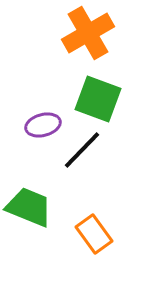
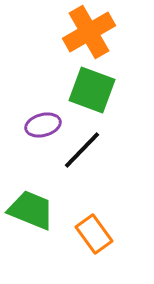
orange cross: moved 1 px right, 1 px up
green square: moved 6 px left, 9 px up
green trapezoid: moved 2 px right, 3 px down
